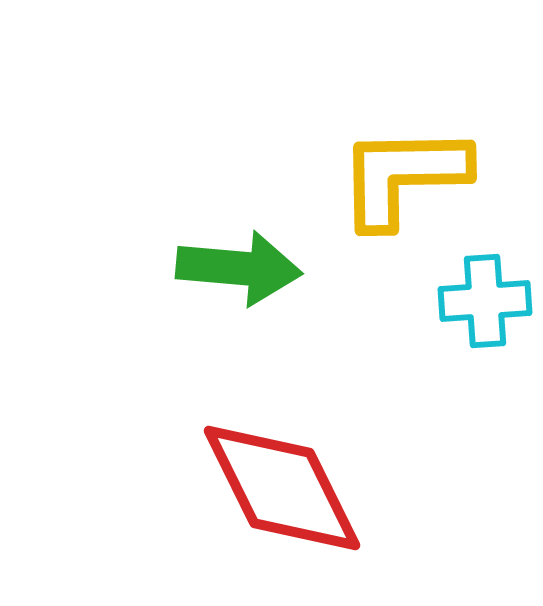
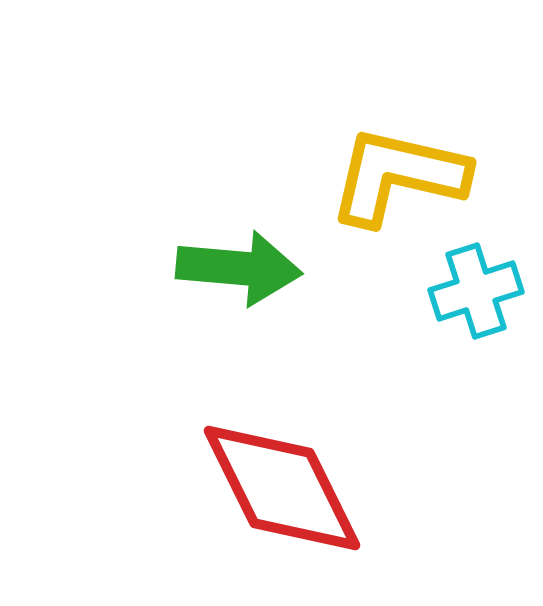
yellow L-shape: moved 5 px left; rotated 14 degrees clockwise
cyan cross: moved 9 px left, 10 px up; rotated 14 degrees counterclockwise
